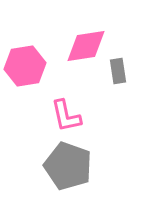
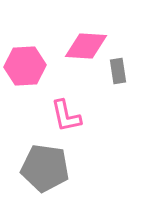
pink diamond: rotated 12 degrees clockwise
pink hexagon: rotated 6 degrees clockwise
gray pentagon: moved 23 px left, 2 px down; rotated 12 degrees counterclockwise
